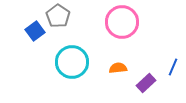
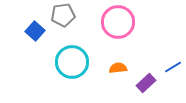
gray pentagon: moved 5 px right, 1 px up; rotated 30 degrees clockwise
pink circle: moved 4 px left
blue square: rotated 12 degrees counterclockwise
blue line: rotated 36 degrees clockwise
